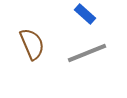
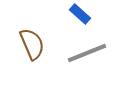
blue rectangle: moved 5 px left
